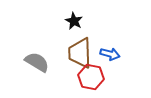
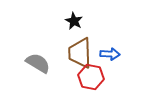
blue arrow: rotated 12 degrees counterclockwise
gray semicircle: moved 1 px right, 1 px down
